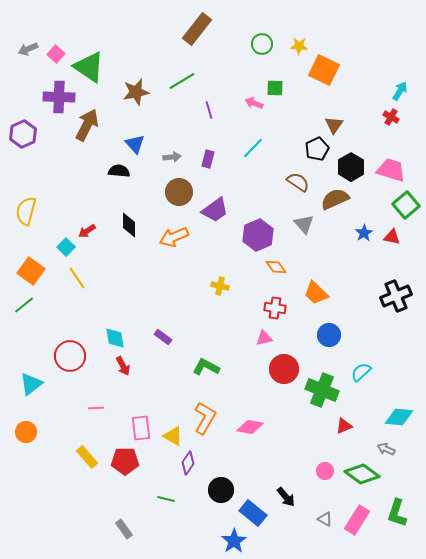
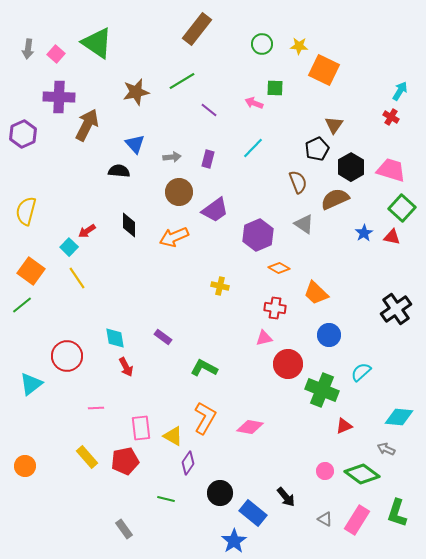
gray arrow at (28, 49): rotated 60 degrees counterclockwise
green triangle at (89, 67): moved 8 px right, 24 px up
purple line at (209, 110): rotated 36 degrees counterclockwise
brown semicircle at (298, 182): rotated 35 degrees clockwise
green square at (406, 205): moved 4 px left, 3 px down; rotated 8 degrees counterclockwise
gray triangle at (304, 224): rotated 15 degrees counterclockwise
cyan square at (66, 247): moved 3 px right
orange diamond at (276, 267): moved 3 px right, 1 px down; rotated 25 degrees counterclockwise
black cross at (396, 296): moved 13 px down; rotated 12 degrees counterclockwise
green line at (24, 305): moved 2 px left
red circle at (70, 356): moved 3 px left
red arrow at (123, 366): moved 3 px right, 1 px down
green L-shape at (206, 367): moved 2 px left, 1 px down
red circle at (284, 369): moved 4 px right, 5 px up
orange circle at (26, 432): moved 1 px left, 34 px down
red pentagon at (125, 461): rotated 12 degrees counterclockwise
black circle at (221, 490): moved 1 px left, 3 px down
